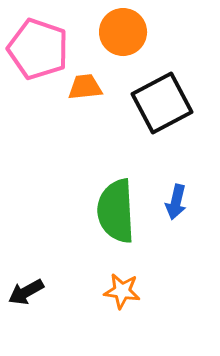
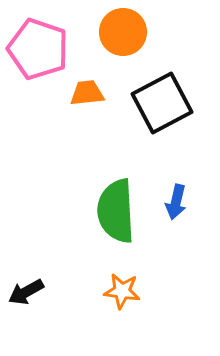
orange trapezoid: moved 2 px right, 6 px down
